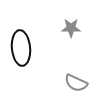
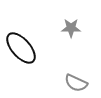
black ellipse: rotated 36 degrees counterclockwise
